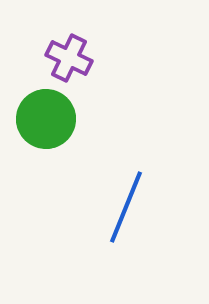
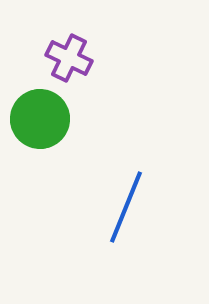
green circle: moved 6 px left
